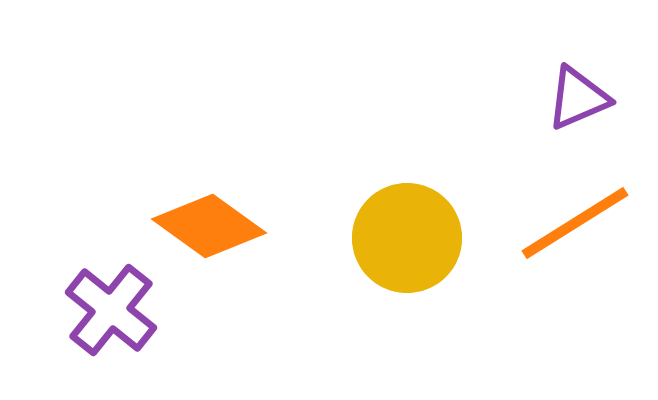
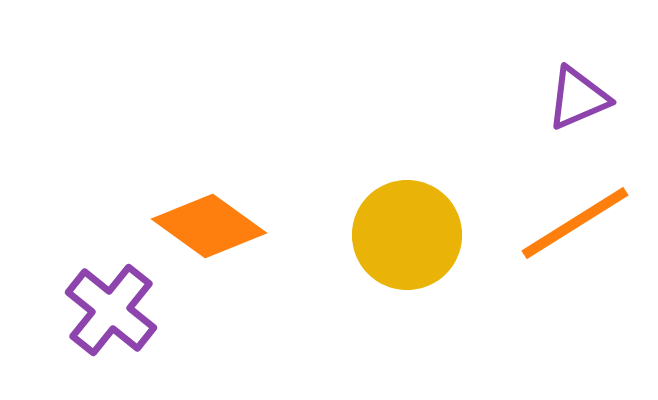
yellow circle: moved 3 px up
